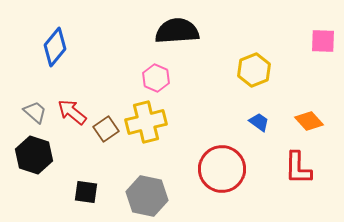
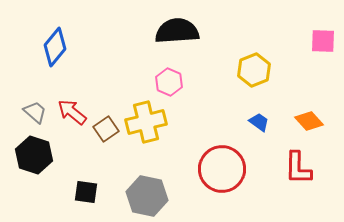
pink hexagon: moved 13 px right, 4 px down
